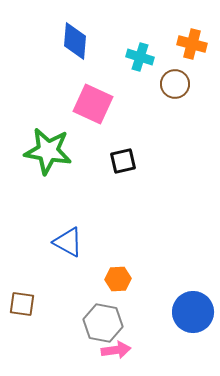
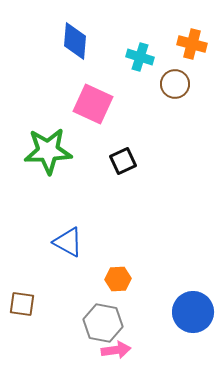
green star: rotated 12 degrees counterclockwise
black square: rotated 12 degrees counterclockwise
